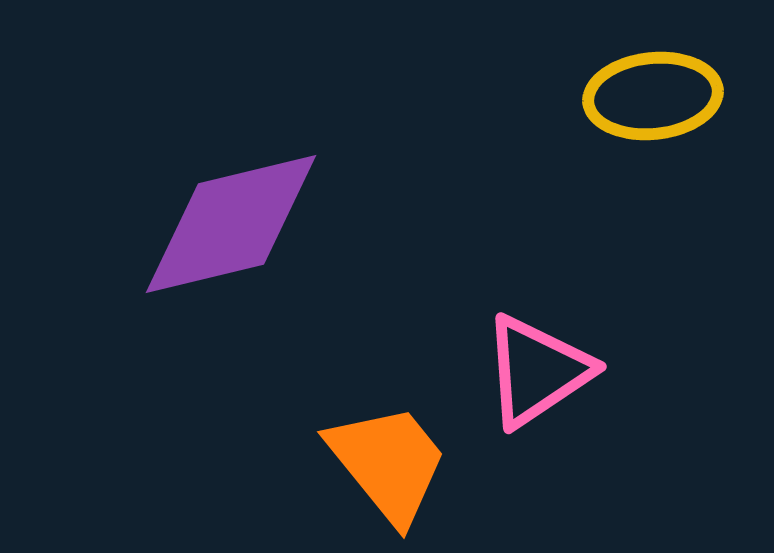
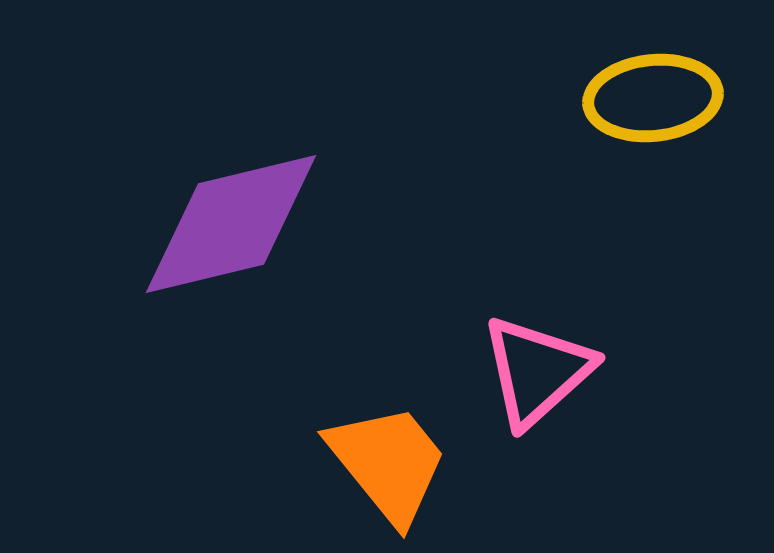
yellow ellipse: moved 2 px down
pink triangle: rotated 8 degrees counterclockwise
